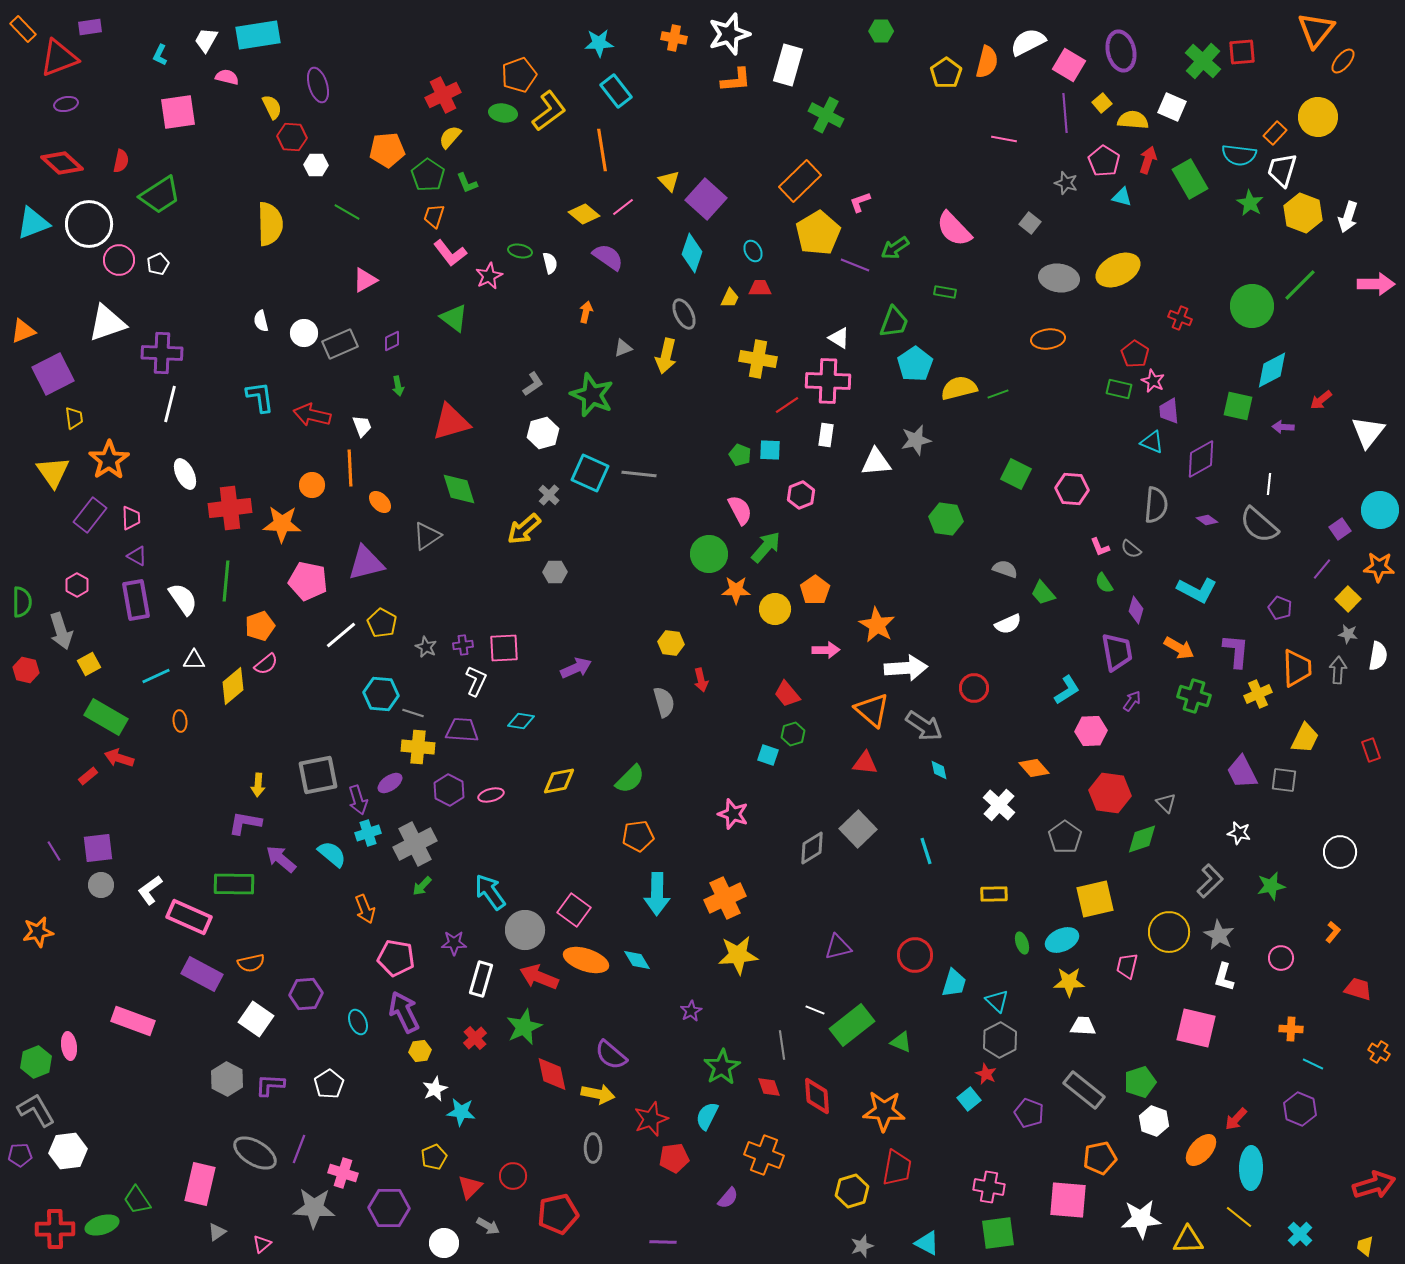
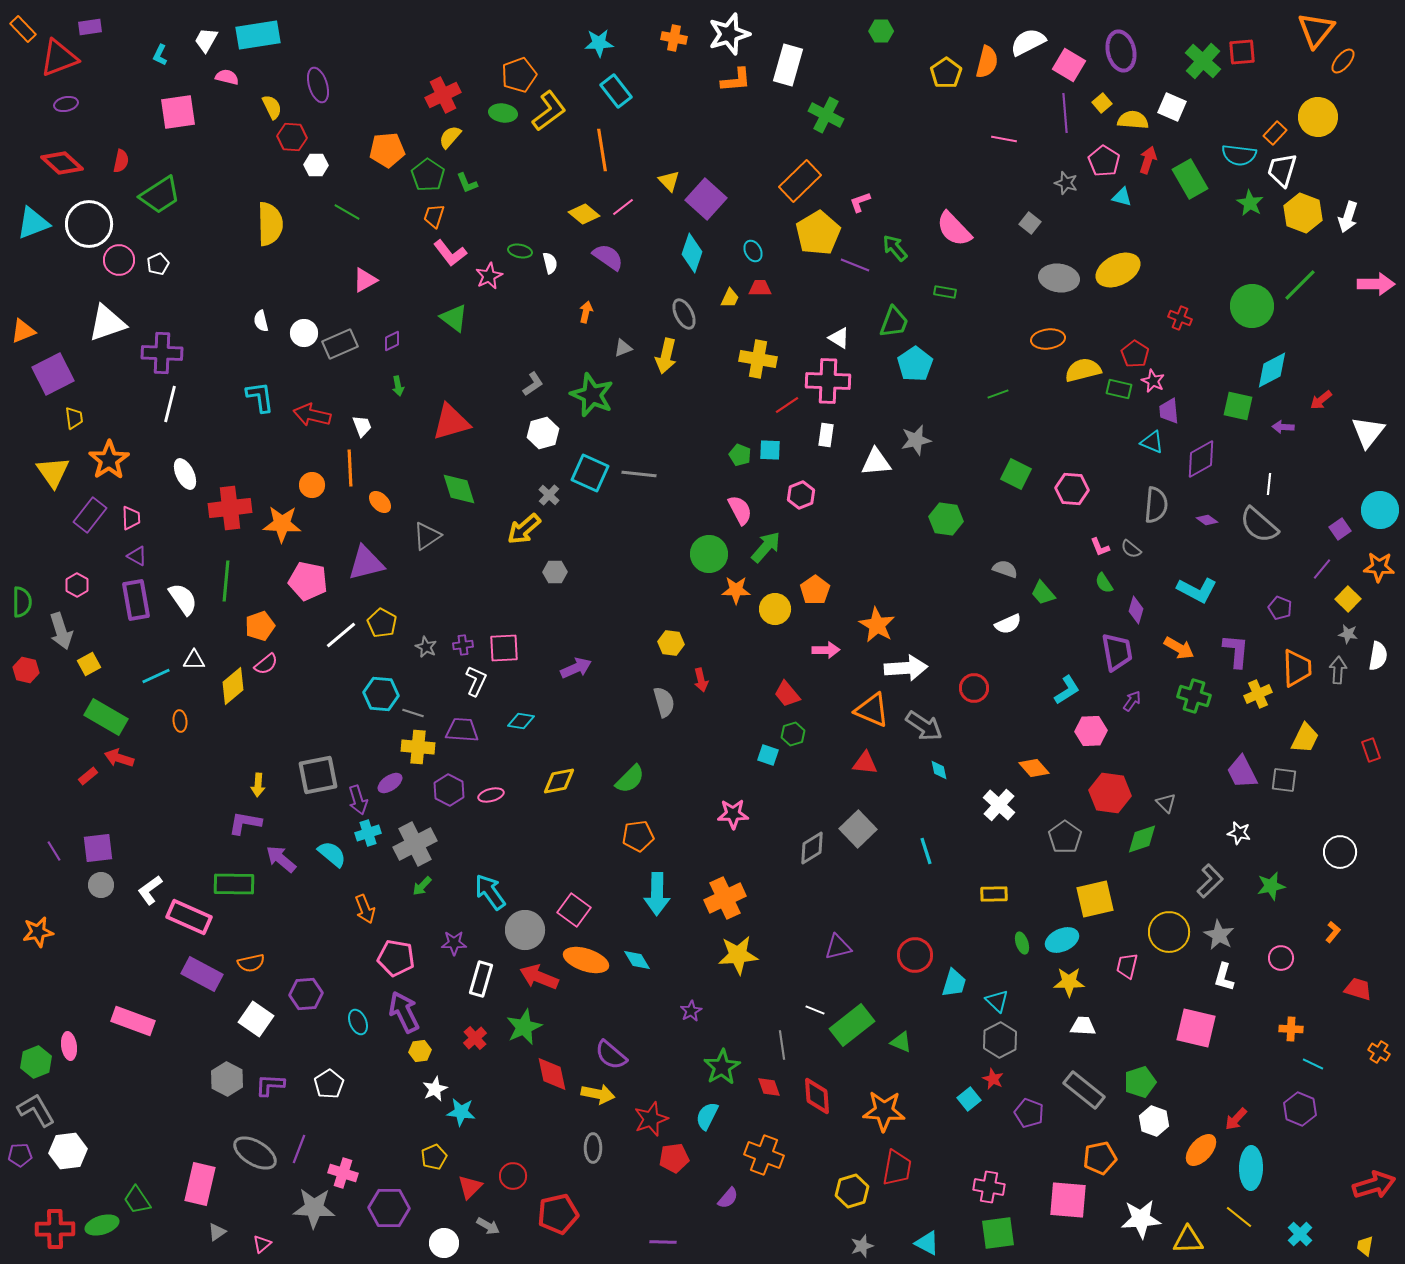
green arrow at (895, 248): rotated 84 degrees clockwise
yellow semicircle at (959, 388): moved 124 px right, 18 px up
orange triangle at (872, 710): rotated 18 degrees counterclockwise
pink star at (733, 814): rotated 20 degrees counterclockwise
red star at (986, 1074): moved 7 px right, 5 px down
